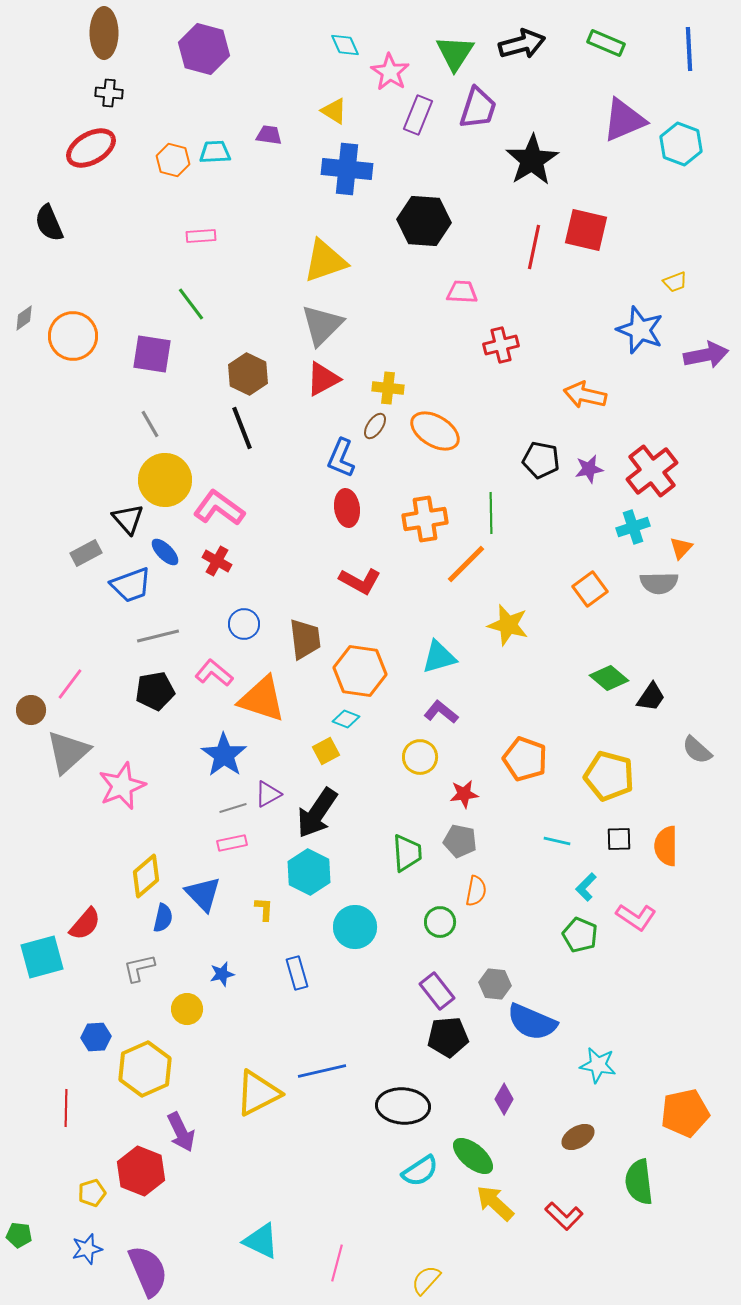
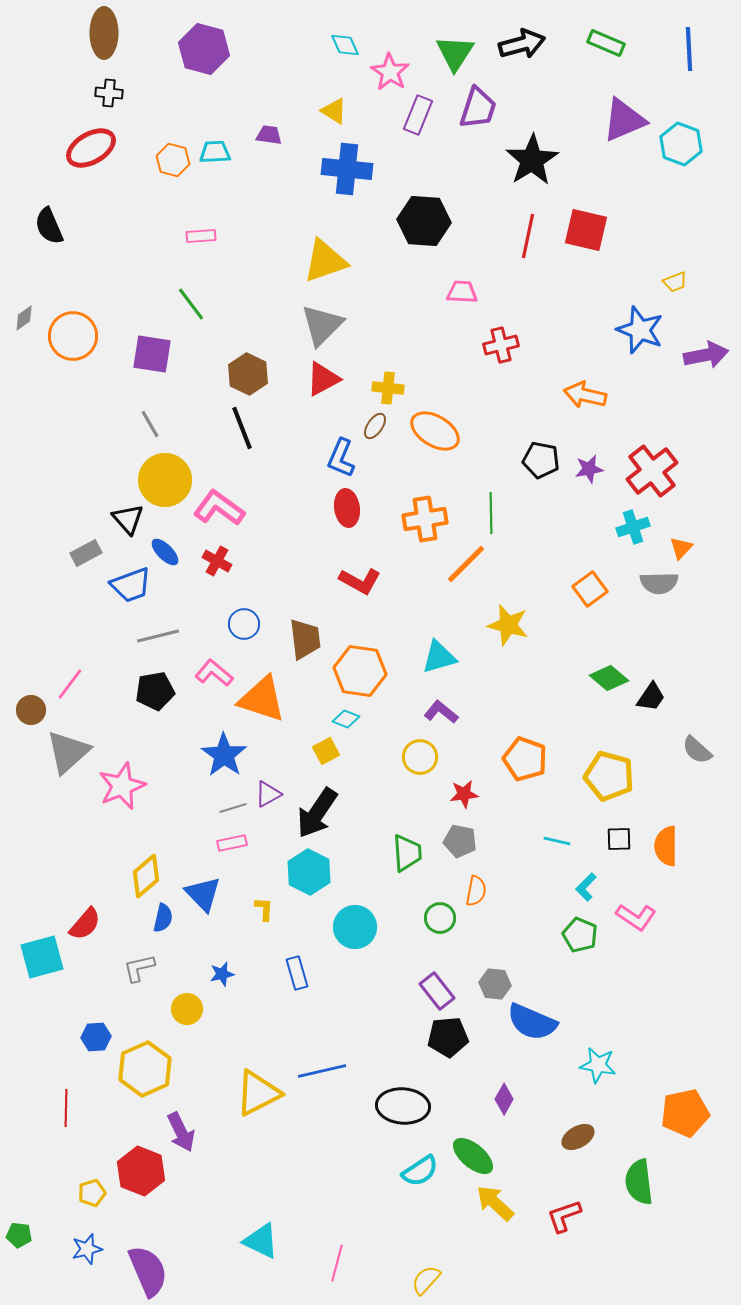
black semicircle at (49, 223): moved 3 px down
red line at (534, 247): moved 6 px left, 11 px up
green circle at (440, 922): moved 4 px up
red L-shape at (564, 1216): rotated 117 degrees clockwise
